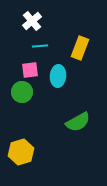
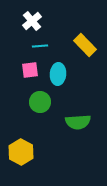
yellow rectangle: moved 5 px right, 3 px up; rotated 65 degrees counterclockwise
cyan ellipse: moved 2 px up
green circle: moved 18 px right, 10 px down
green semicircle: rotated 25 degrees clockwise
yellow hexagon: rotated 15 degrees counterclockwise
